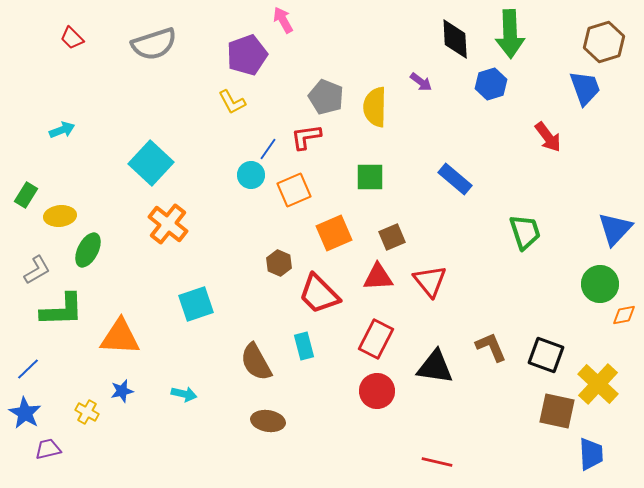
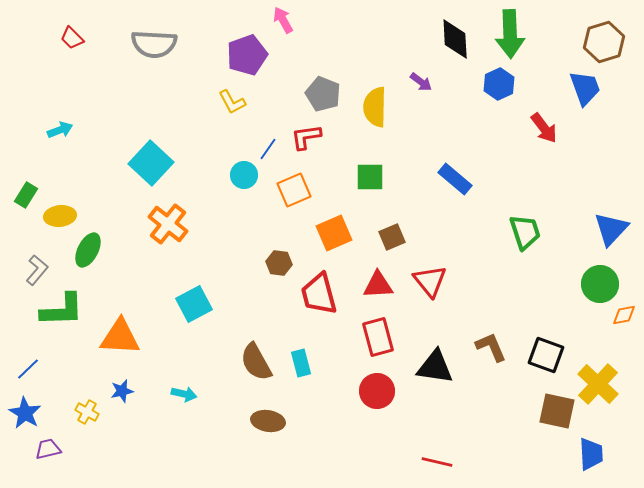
gray semicircle at (154, 44): rotated 21 degrees clockwise
blue hexagon at (491, 84): moved 8 px right; rotated 8 degrees counterclockwise
gray pentagon at (326, 97): moved 3 px left, 3 px up
cyan arrow at (62, 130): moved 2 px left
red arrow at (548, 137): moved 4 px left, 9 px up
cyan circle at (251, 175): moved 7 px left
blue triangle at (615, 229): moved 4 px left
brown hexagon at (279, 263): rotated 15 degrees counterclockwise
gray L-shape at (37, 270): rotated 20 degrees counterclockwise
red triangle at (378, 277): moved 8 px down
red trapezoid at (319, 294): rotated 30 degrees clockwise
cyan square at (196, 304): moved 2 px left; rotated 9 degrees counterclockwise
red rectangle at (376, 339): moved 2 px right, 2 px up; rotated 42 degrees counterclockwise
cyan rectangle at (304, 346): moved 3 px left, 17 px down
